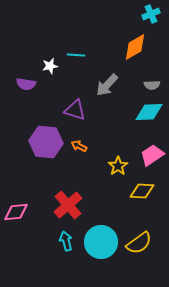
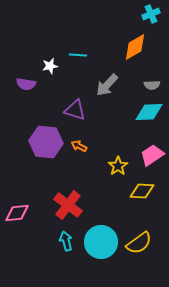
cyan line: moved 2 px right
red cross: rotated 12 degrees counterclockwise
pink diamond: moved 1 px right, 1 px down
